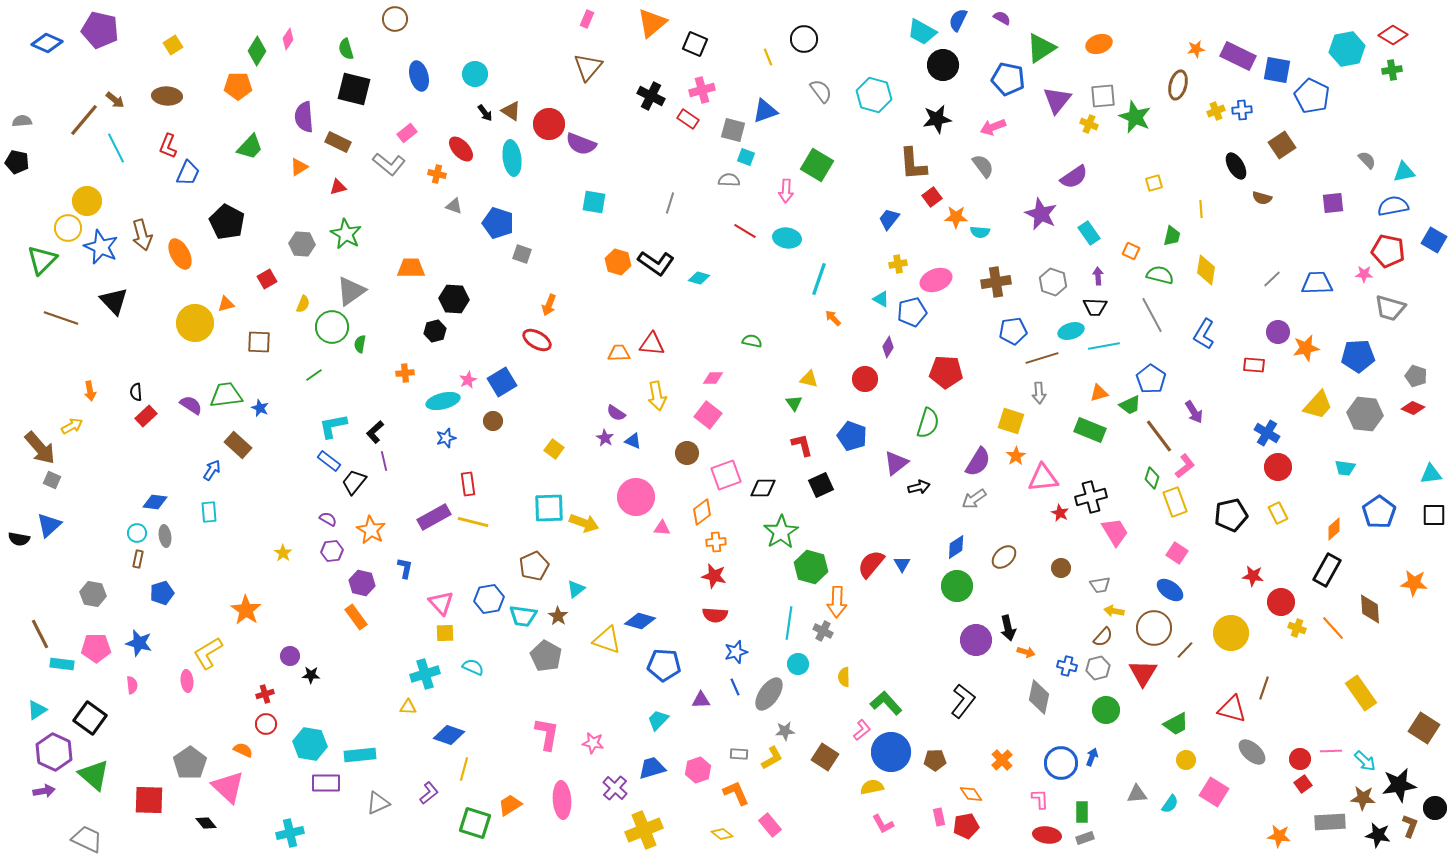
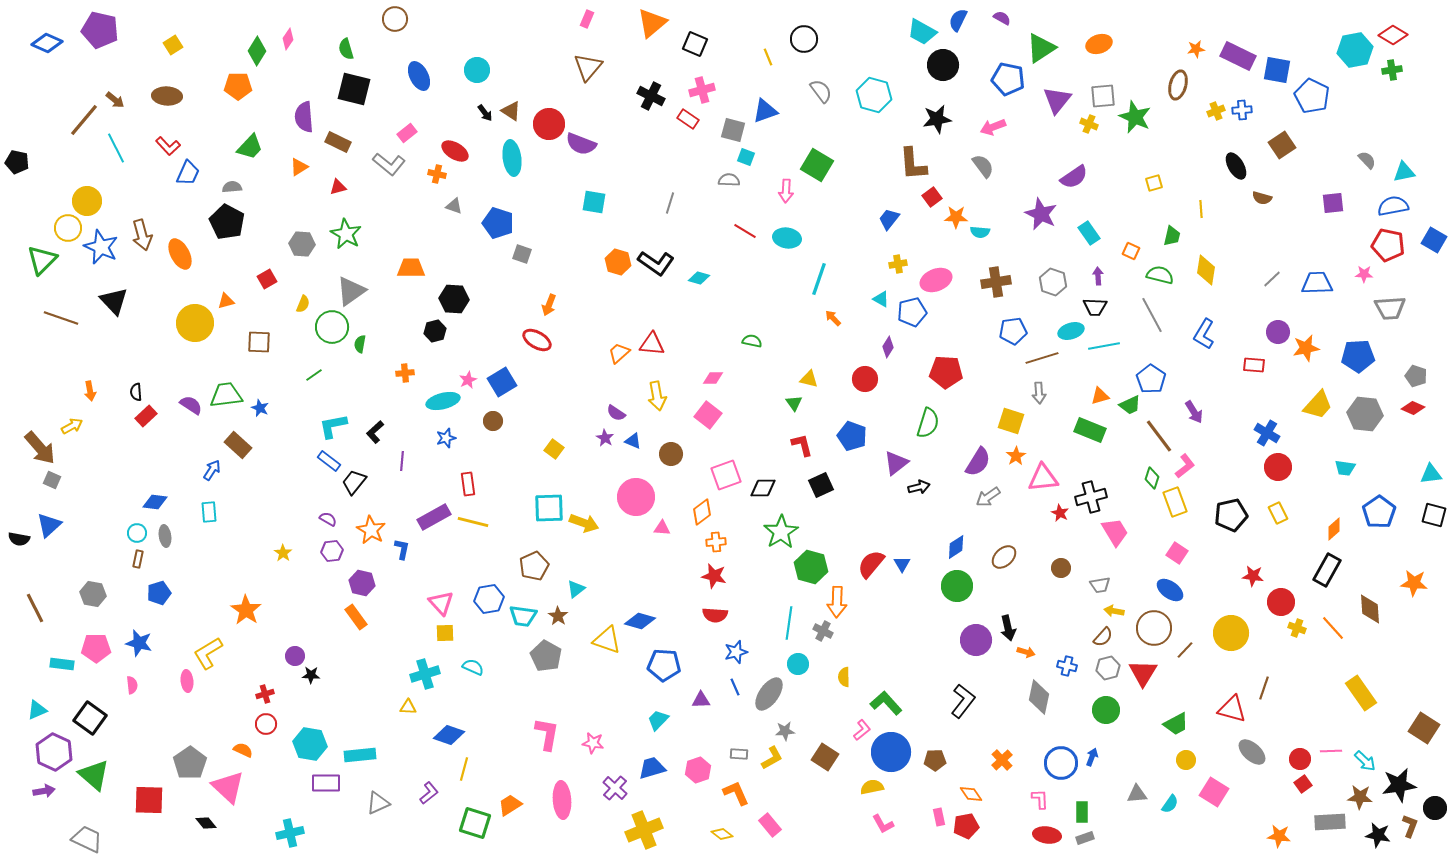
cyan hexagon at (1347, 49): moved 8 px right, 1 px down
cyan circle at (475, 74): moved 2 px right, 4 px up
blue ellipse at (419, 76): rotated 12 degrees counterclockwise
gray semicircle at (22, 121): moved 210 px right, 66 px down
red L-shape at (168, 146): rotated 65 degrees counterclockwise
red ellipse at (461, 149): moved 6 px left, 2 px down; rotated 16 degrees counterclockwise
red pentagon at (1388, 251): moved 6 px up
orange triangle at (226, 304): moved 3 px up
gray trapezoid at (1390, 308): rotated 20 degrees counterclockwise
orange trapezoid at (619, 353): rotated 40 degrees counterclockwise
orange triangle at (1099, 393): moved 1 px right, 3 px down
brown circle at (687, 453): moved 16 px left, 1 px down
purple line at (384, 461): moved 18 px right; rotated 18 degrees clockwise
gray arrow at (974, 499): moved 14 px right, 2 px up
black square at (1434, 515): rotated 15 degrees clockwise
blue L-shape at (405, 568): moved 3 px left, 19 px up
blue pentagon at (162, 593): moved 3 px left
brown line at (40, 634): moved 5 px left, 26 px up
purple circle at (290, 656): moved 5 px right
gray hexagon at (1098, 668): moved 10 px right
cyan triangle at (37, 710): rotated 10 degrees clockwise
brown star at (1363, 798): moved 3 px left, 1 px up
